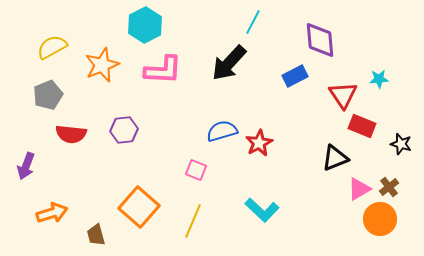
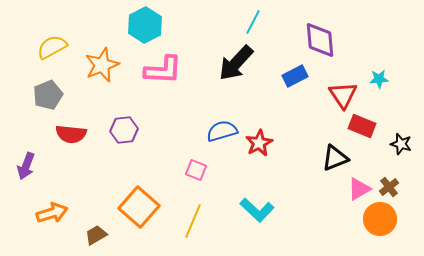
black arrow: moved 7 px right
cyan L-shape: moved 5 px left
brown trapezoid: rotated 75 degrees clockwise
